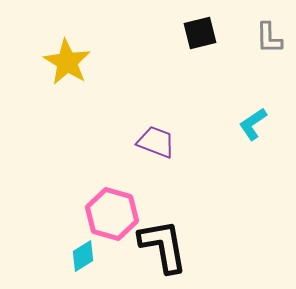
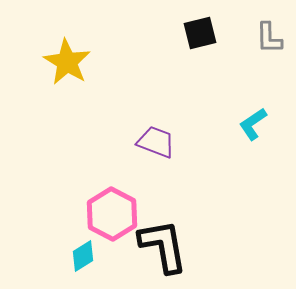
pink hexagon: rotated 12 degrees clockwise
